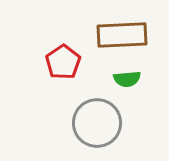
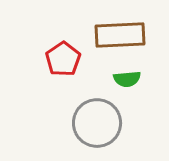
brown rectangle: moved 2 px left
red pentagon: moved 3 px up
